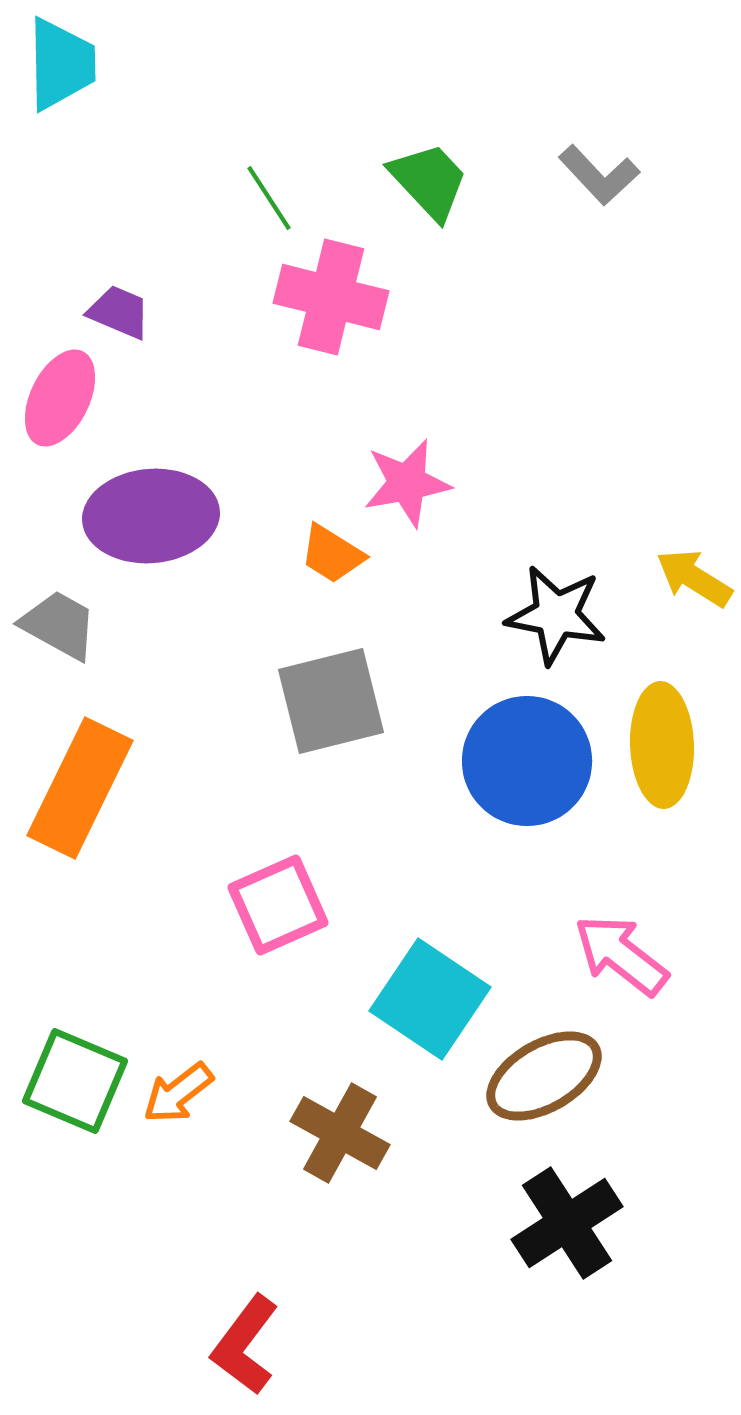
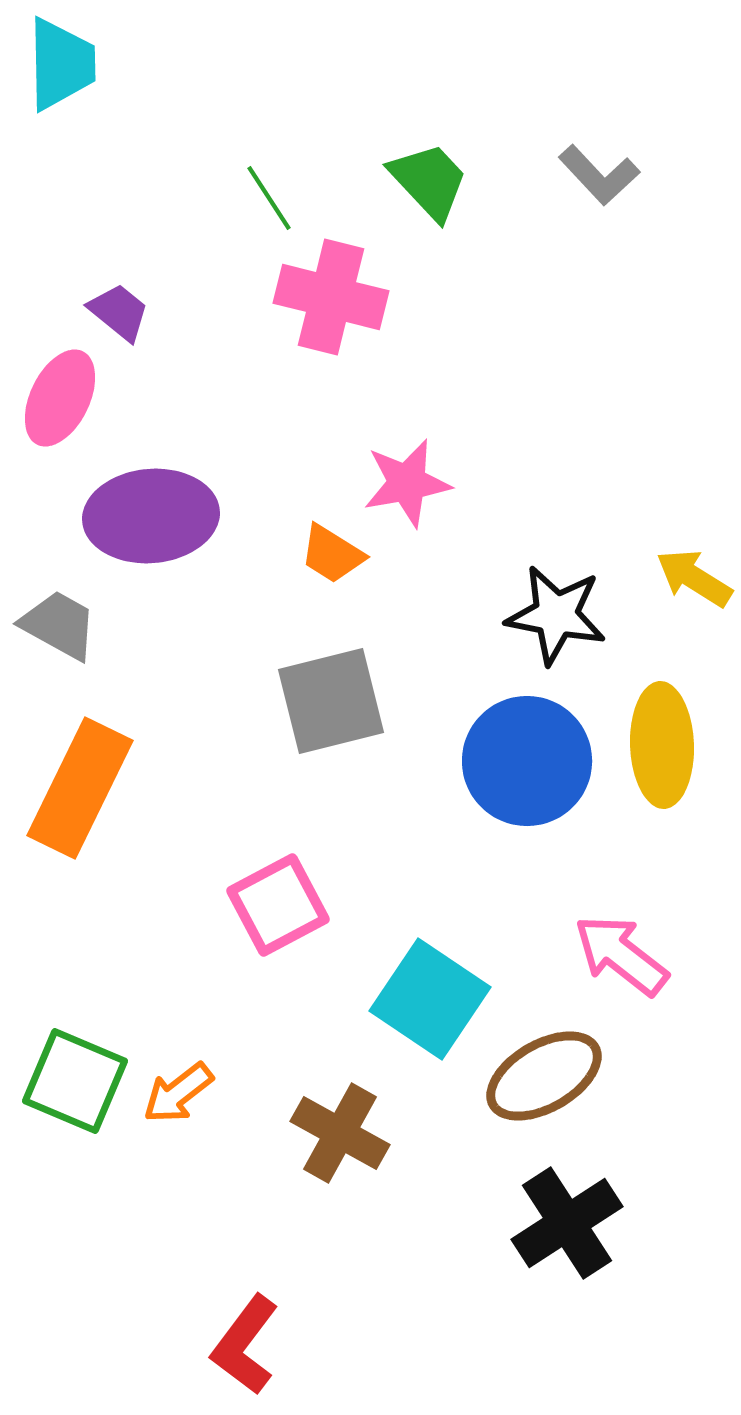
purple trapezoid: rotated 16 degrees clockwise
pink square: rotated 4 degrees counterclockwise
